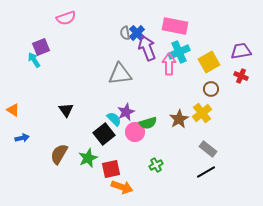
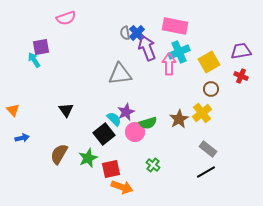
purple square: rotated 12 degrees clockwise
orange triangle: rotated 16 degrees clockwise
green cross: moved 3 px left; rotated 24 degrees counterclockwise
